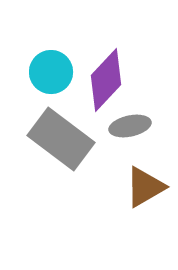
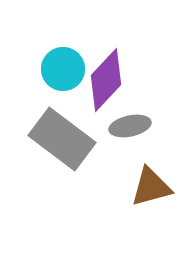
cyan circle: moved 12 px right, 3 px up
gray rectangle: moved 1 px right
brown triangle: moved 6 px right; rotated 15 degrees clockwise
